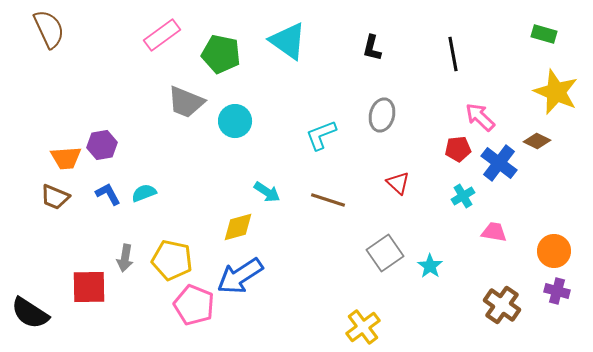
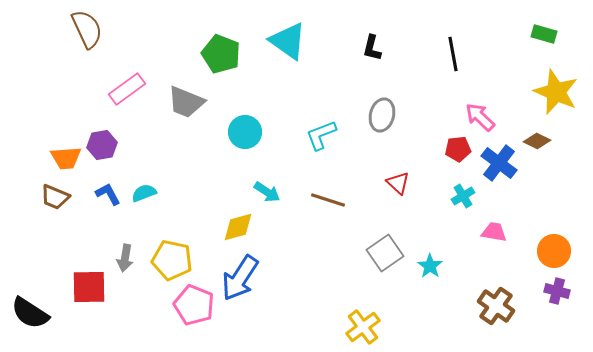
brown semicircle: moved 38 px right
pink rectangle: moved 35 px left, 54 px down
green pentagon: rotated 9 degrees clockwise
cyan circle: moved 10 px right, 11 px down
blue arrow: moved 2 px down; rotated 24 degrees counterclockwise
brown cross: moved 6 px left, 1 px down
